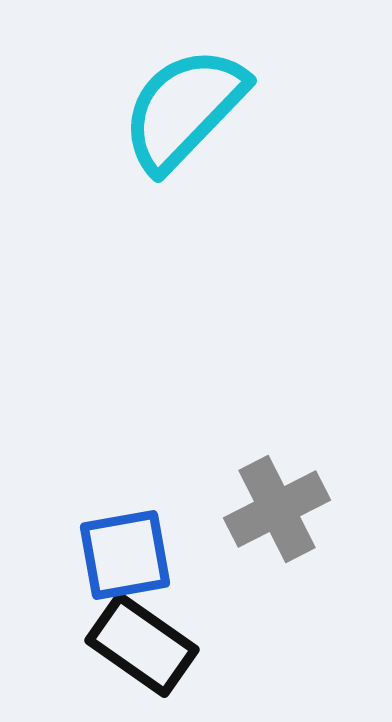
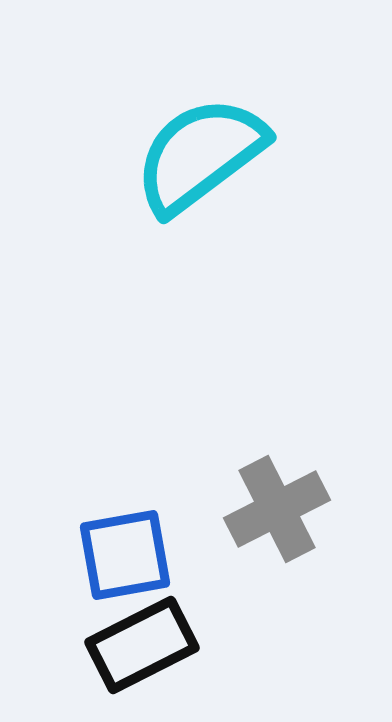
cyan semicircle: moved 16 px right, 46 px down; rotated 9 degrees clockwise
black rectangle: rotated 62 degrees counterclockwise
